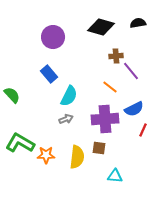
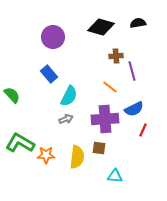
purple line: moved 1 px right; rotated 24 degrees clockwise
